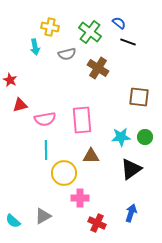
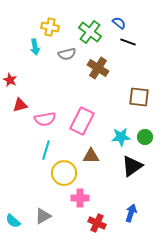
pink rectangle: moved 1 px down; rotated 32 degrees clockwise
cyan line: rotated 18 degrees clockwise
black triangle: moved 1 px right, 3 px up
